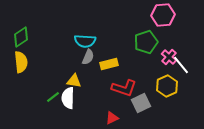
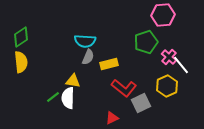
yellow triangle: moved 1 px left
red L-shape: rotated 20 degrees clockwise
